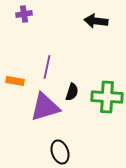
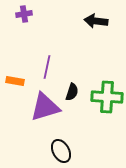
black ellipse: moved 1 px right, 1 px up; rotated 10 degrees counterclockwise
